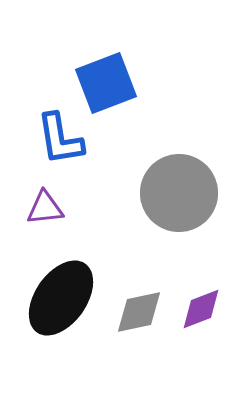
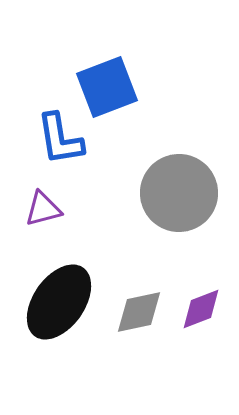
blue square: moved 1 px right, 4 px down
purple triangle: moved 2 px left, 1 px down; rotated 9 degrees counterclockwise
black ellipse: moved 2 px left, 4 px down
